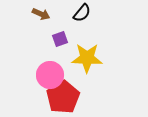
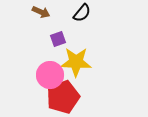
brown arrow: moved 2 px up
purple square: moved 2 px left
yellow star: moved 11 px left, 4 px down
red pentagon: rotated 12 degrees clockwise
